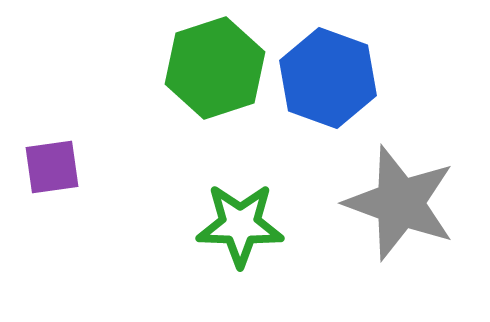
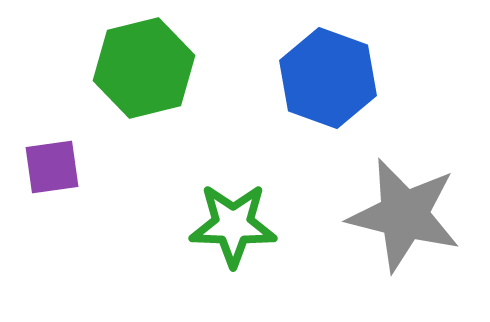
green hexagon: moved 71 px left; rotated 4 degrees clockwise
gray star: moved 4 px right, 12 px down; rotated 6 degrees counterclockwise
green star: moved 7 px left
